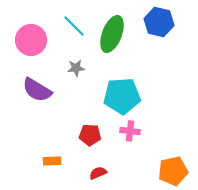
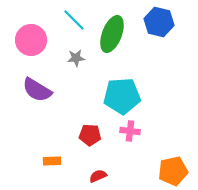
cyan line: moved 6 px up
gray star: moved 10 px up
red semicircle: moved 3 px down
